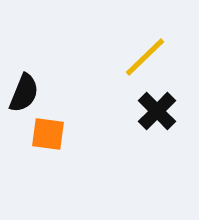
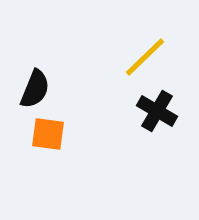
black semicircle: moved 11 px right, 4 px up
black cross: rotated 15 degrees counterclockwise
